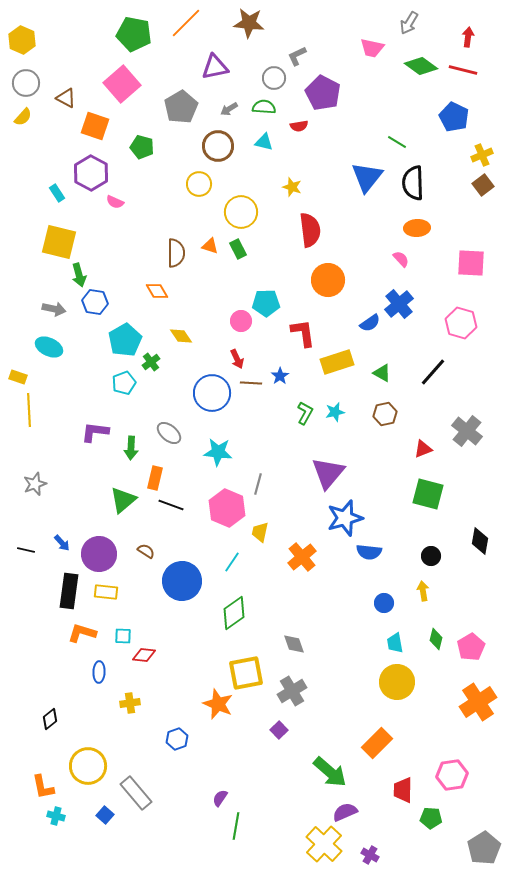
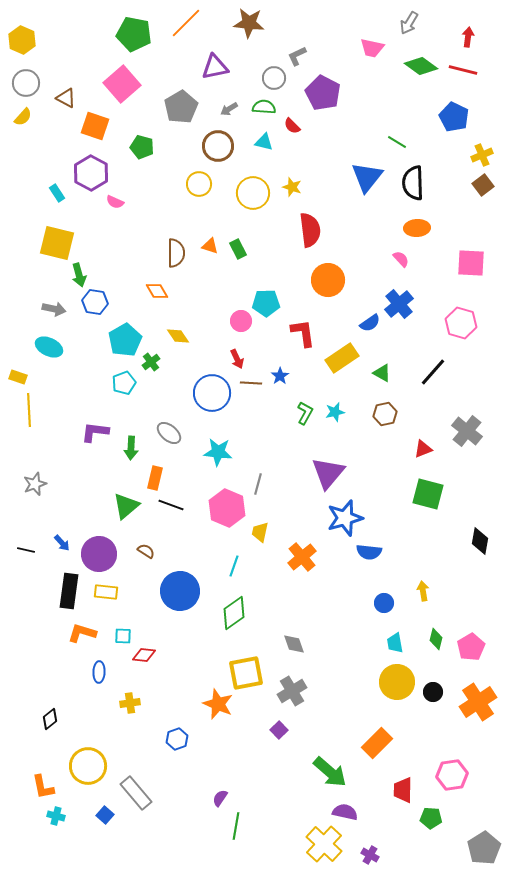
red semicircle at (299, 126): moved 7 px left; rotated 54 degrees clockwise
yellow circle at (241, 212): moved 12 px right, 19 px up
yellow square at (59, 242): moved 2 px left, 1 px down
yellow diamond at (181, 336): moved 3 px left
yellow rectangle at (337, 362): moved 5 px right, 4 px up; rotated 16 degrees counterclockwise
green triangle at (123, 500): moved 3 px right, 6 px down
black circle at (431, 556): moved 2 px right, 136 px down
cyan line at (232, 562): moved 2 px right, 4 px down; rotated 15 degrees counterclockwise
blue circle at (182, 581): moved 2 px left, 10 px down
purple semicircle at (345, 812): rotated 35 degrees clockwise
